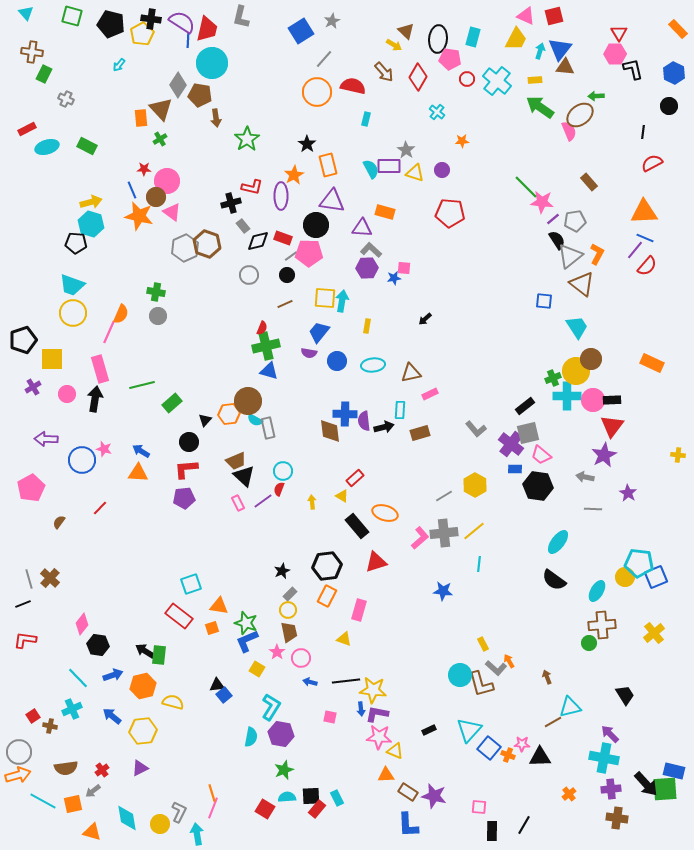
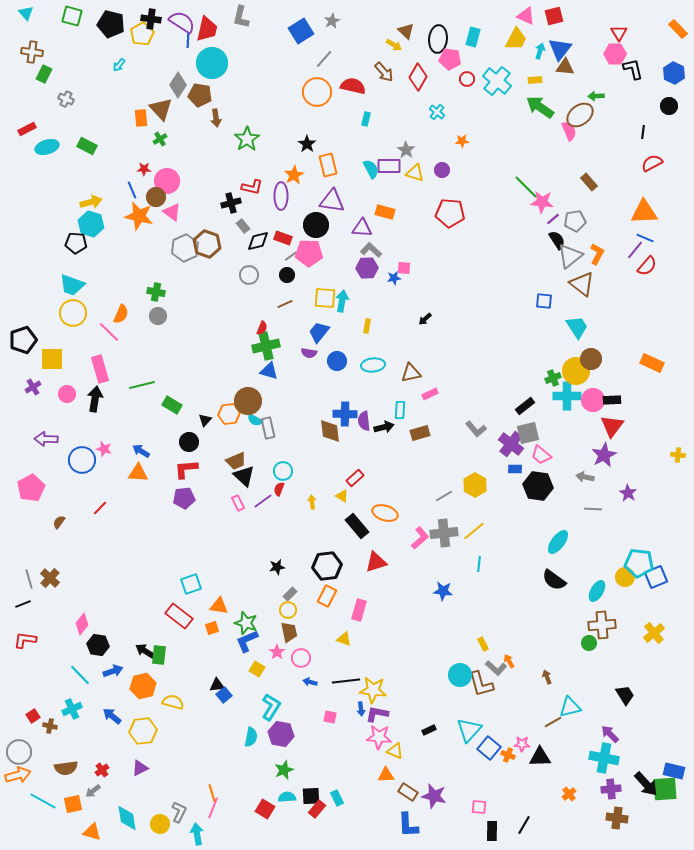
pink line at (109, 332): rotated 70 degrees counterclockwise
green rectangle at (172, 403): moved 2 px down; rotated 72 degrees clockwise
black star at (282, 571): moved 5 px left, 4 px up; rotated 14 degrees clockwise
blue arrow at (113, 675): moved 4 px up
cyan line at (78, 678): moved 2 px right, 3 px up
